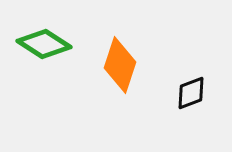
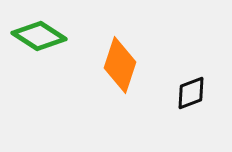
green diamond: moved 5 px left, 8 px up
